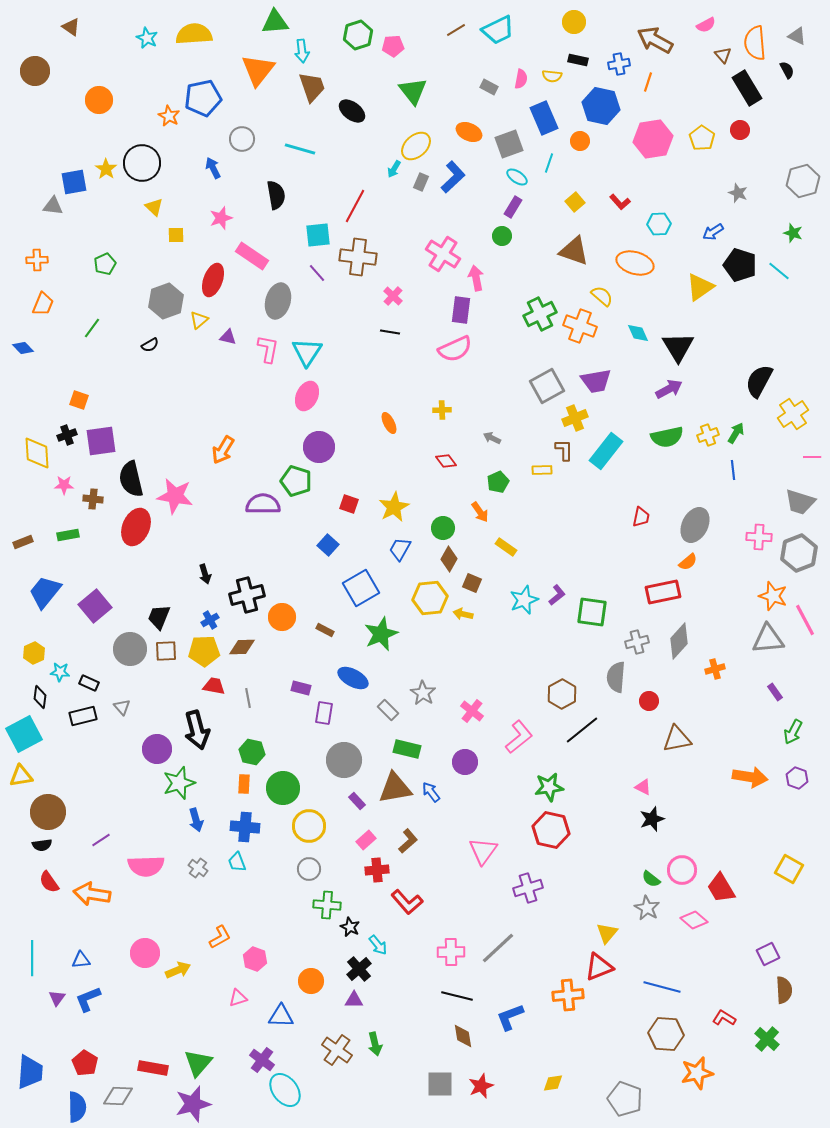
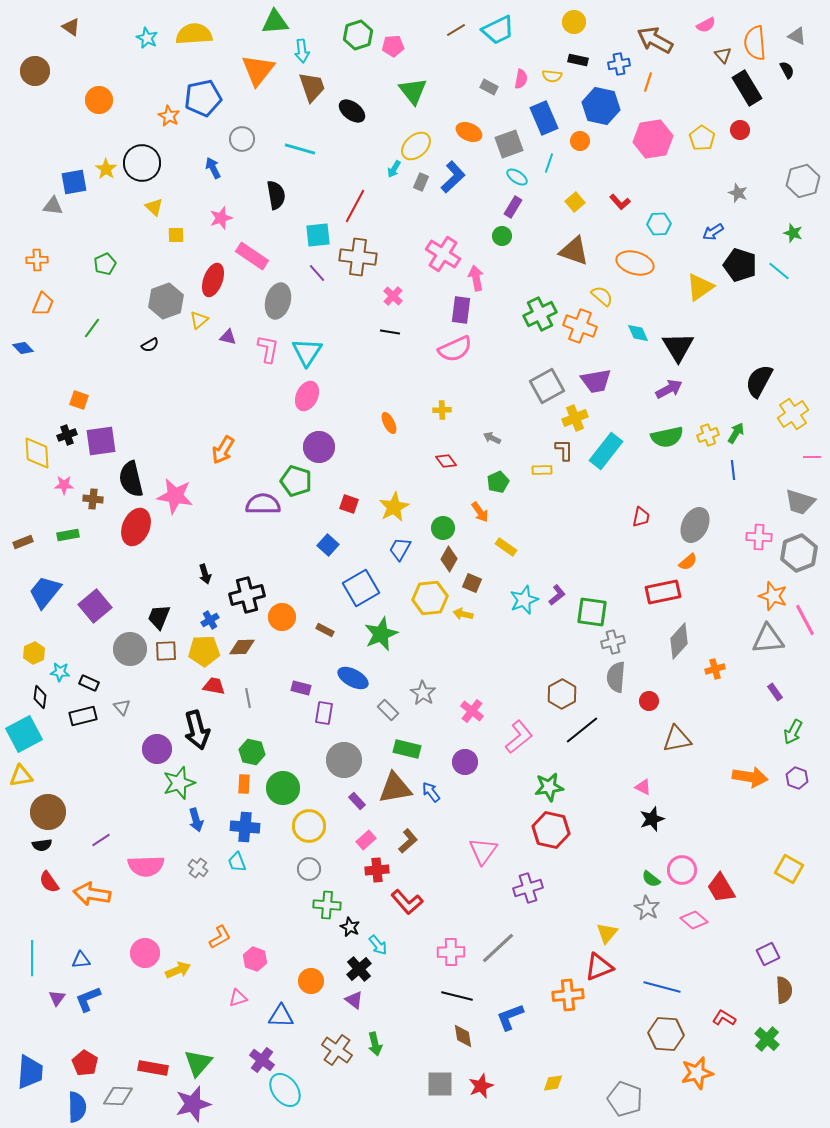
gray cross at (637, 642): moved 24 px left
purple triangle at (354, 1000): rotated 36 degrees clockwise
